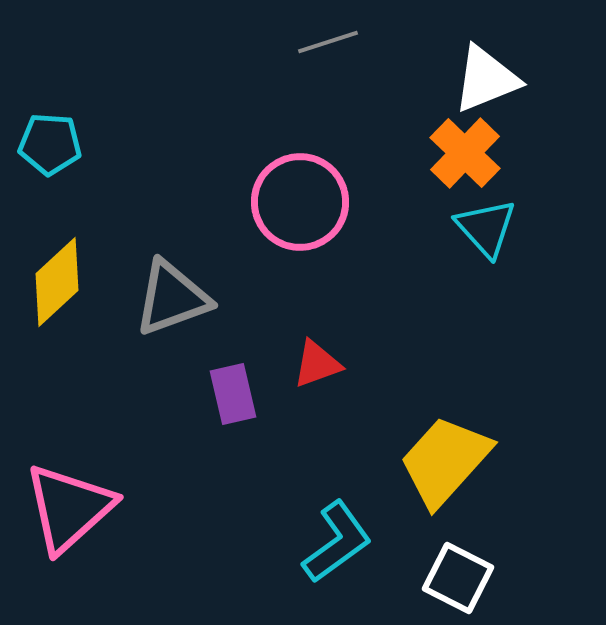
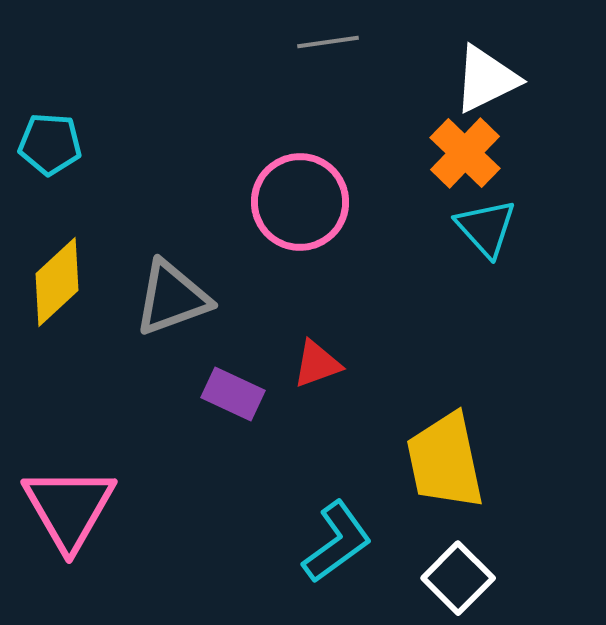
gray line: rotated 10 degrees clockwise
white triangle: rotated 4 degrees counterclockwise
purple rectangle: rotated 52 degrees counterclockwise
yellow trapezoid: rotated 54 degrees counterclockwise
pink triangle: rotated 18 degrees counterclockwise
white square: rotated 18 degrees clockwise
